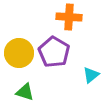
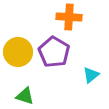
yellow circle: moved 1 px left, 1 px up
green triangle: moved 4 px down
